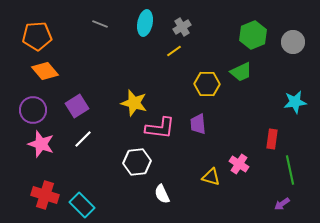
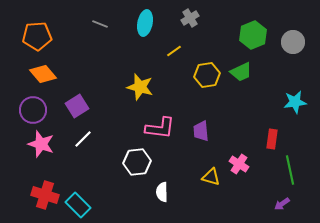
gray cross: moved 8 px right, 9 px up
orange diamond: moved 2 px left, 3 px down
yellow hexagon: moved 9 px up; rotated 10 degrees counterclockwise
yellow star: moved 6 px right, 16 px up
purple trapezoid: moved 3 px right, 7 px down
white semicircle: moved 2 px up; rotated 24 degrees clockwise
cyan rectangle: moved 4 px left
